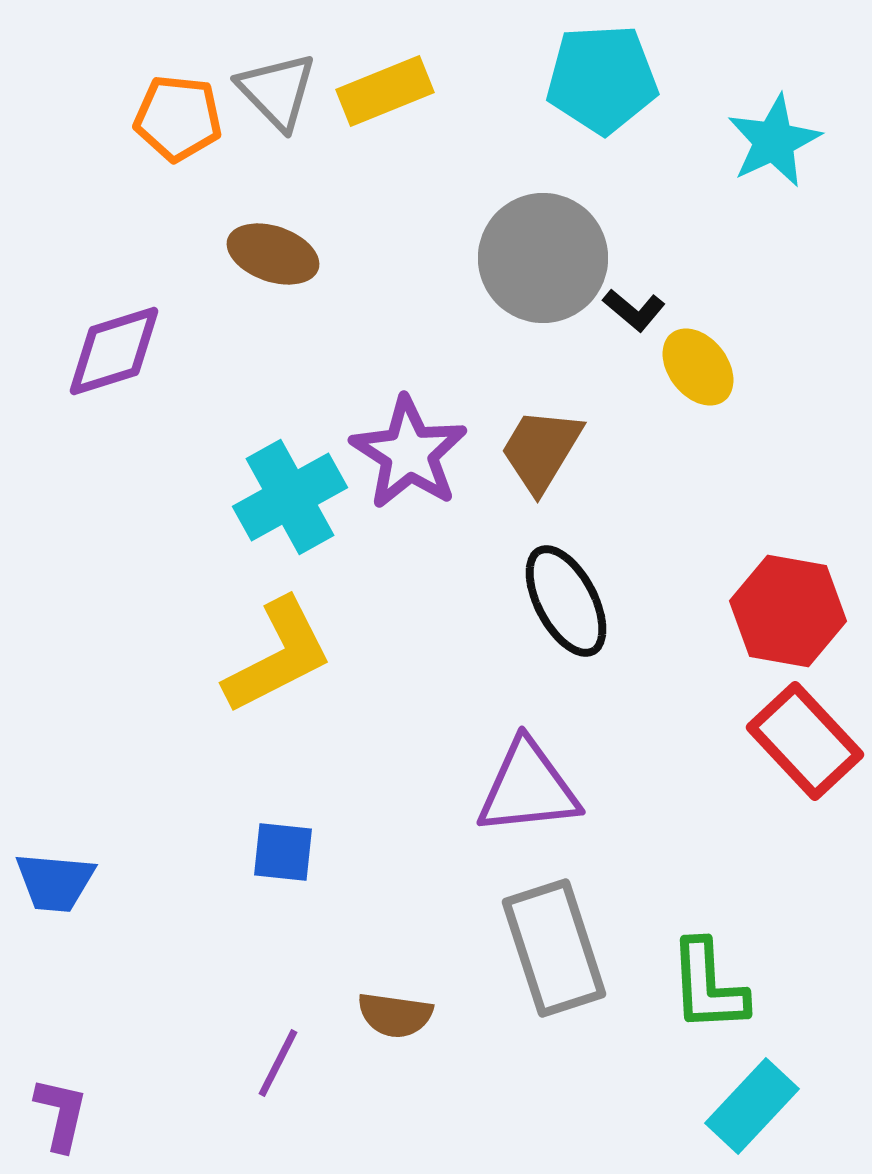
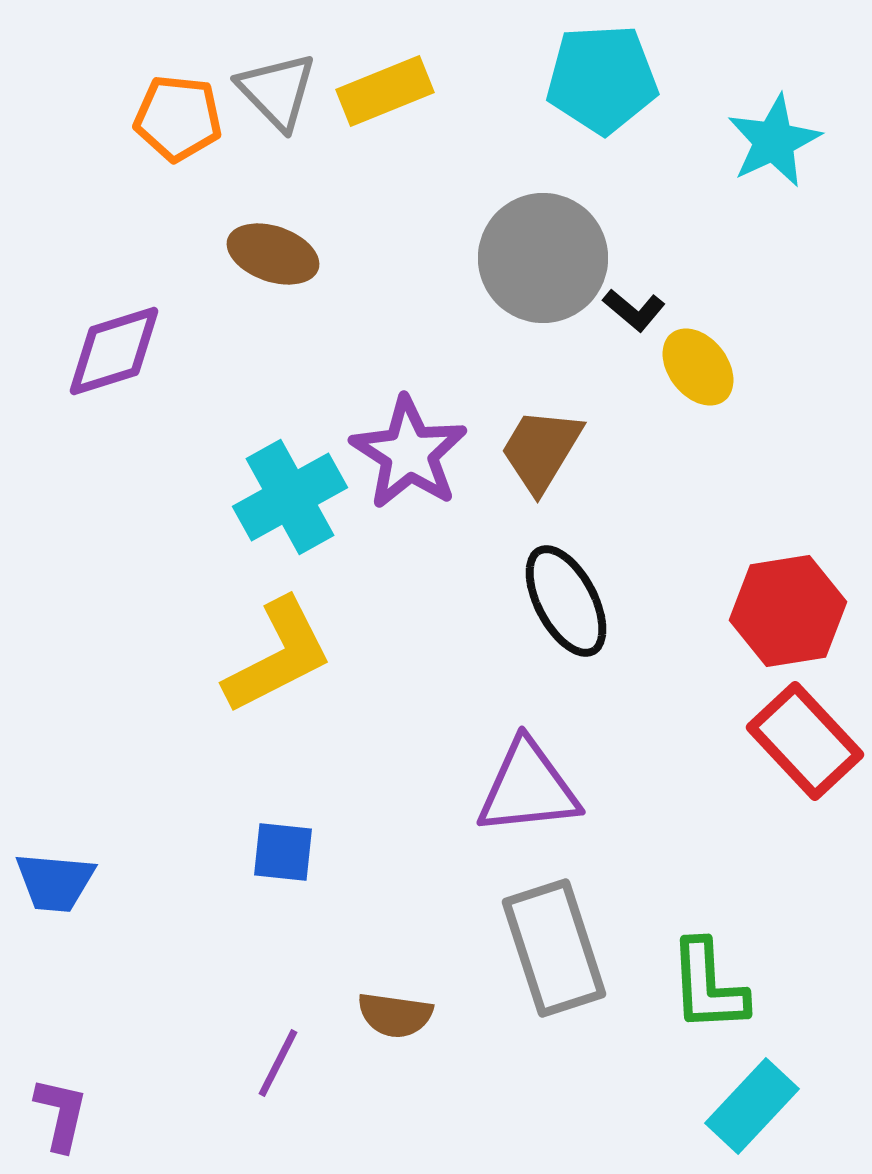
red hexagon: rotated 19 degrees counterclockwise
